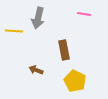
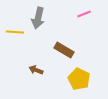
pink line: rotated 32 degrees counterclockwise
yellow line: moved 1 px right, 1 px down
brown rectangle: rotated 48 degrees counterclockwise
yellow pentagon: moved 4 px right, 2 px up
